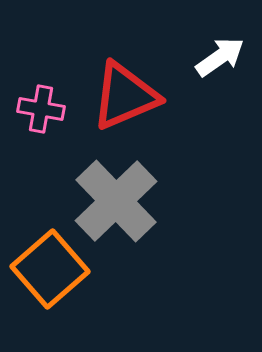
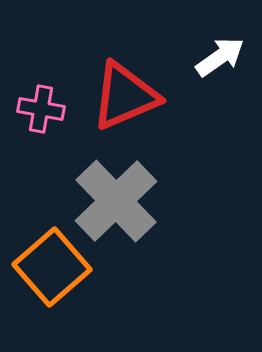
orange square: moved 2 px right, 2 px up
